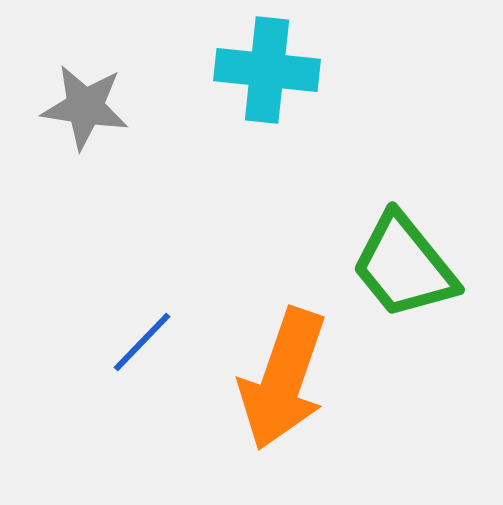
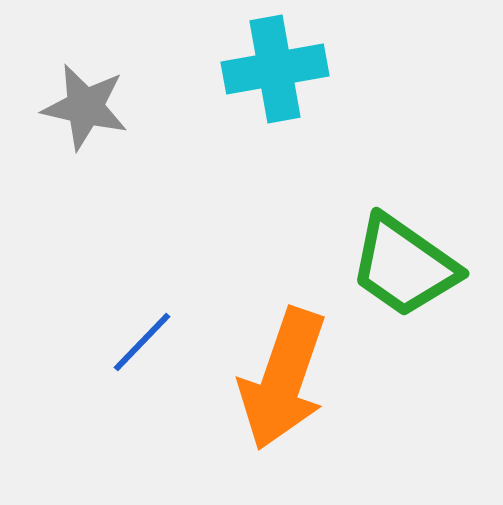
cyan cross: moved 8 px right, 1 px up; rotated 16 degrees counterclockwise
gray star: rotated 4 degrees clockwise
green trapezoid: rotated 16 degrees counterclockwise
